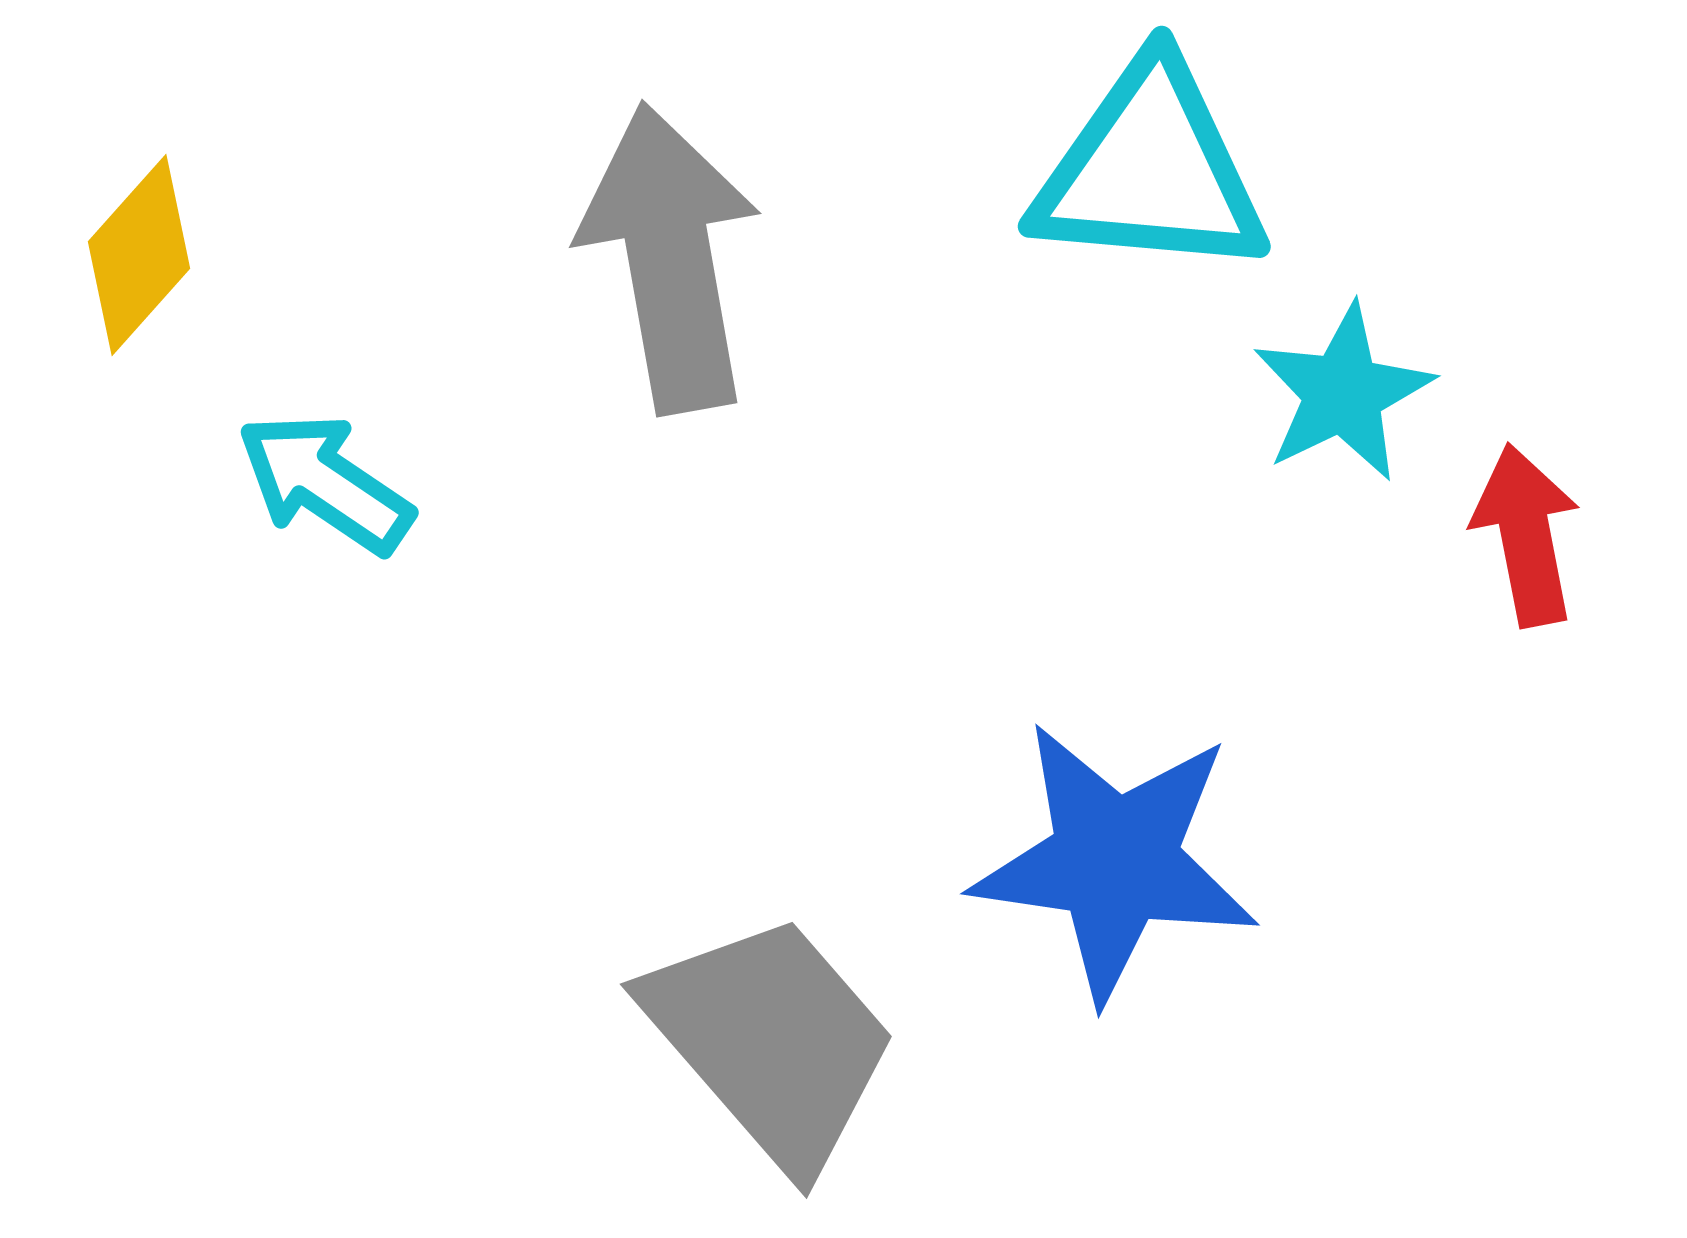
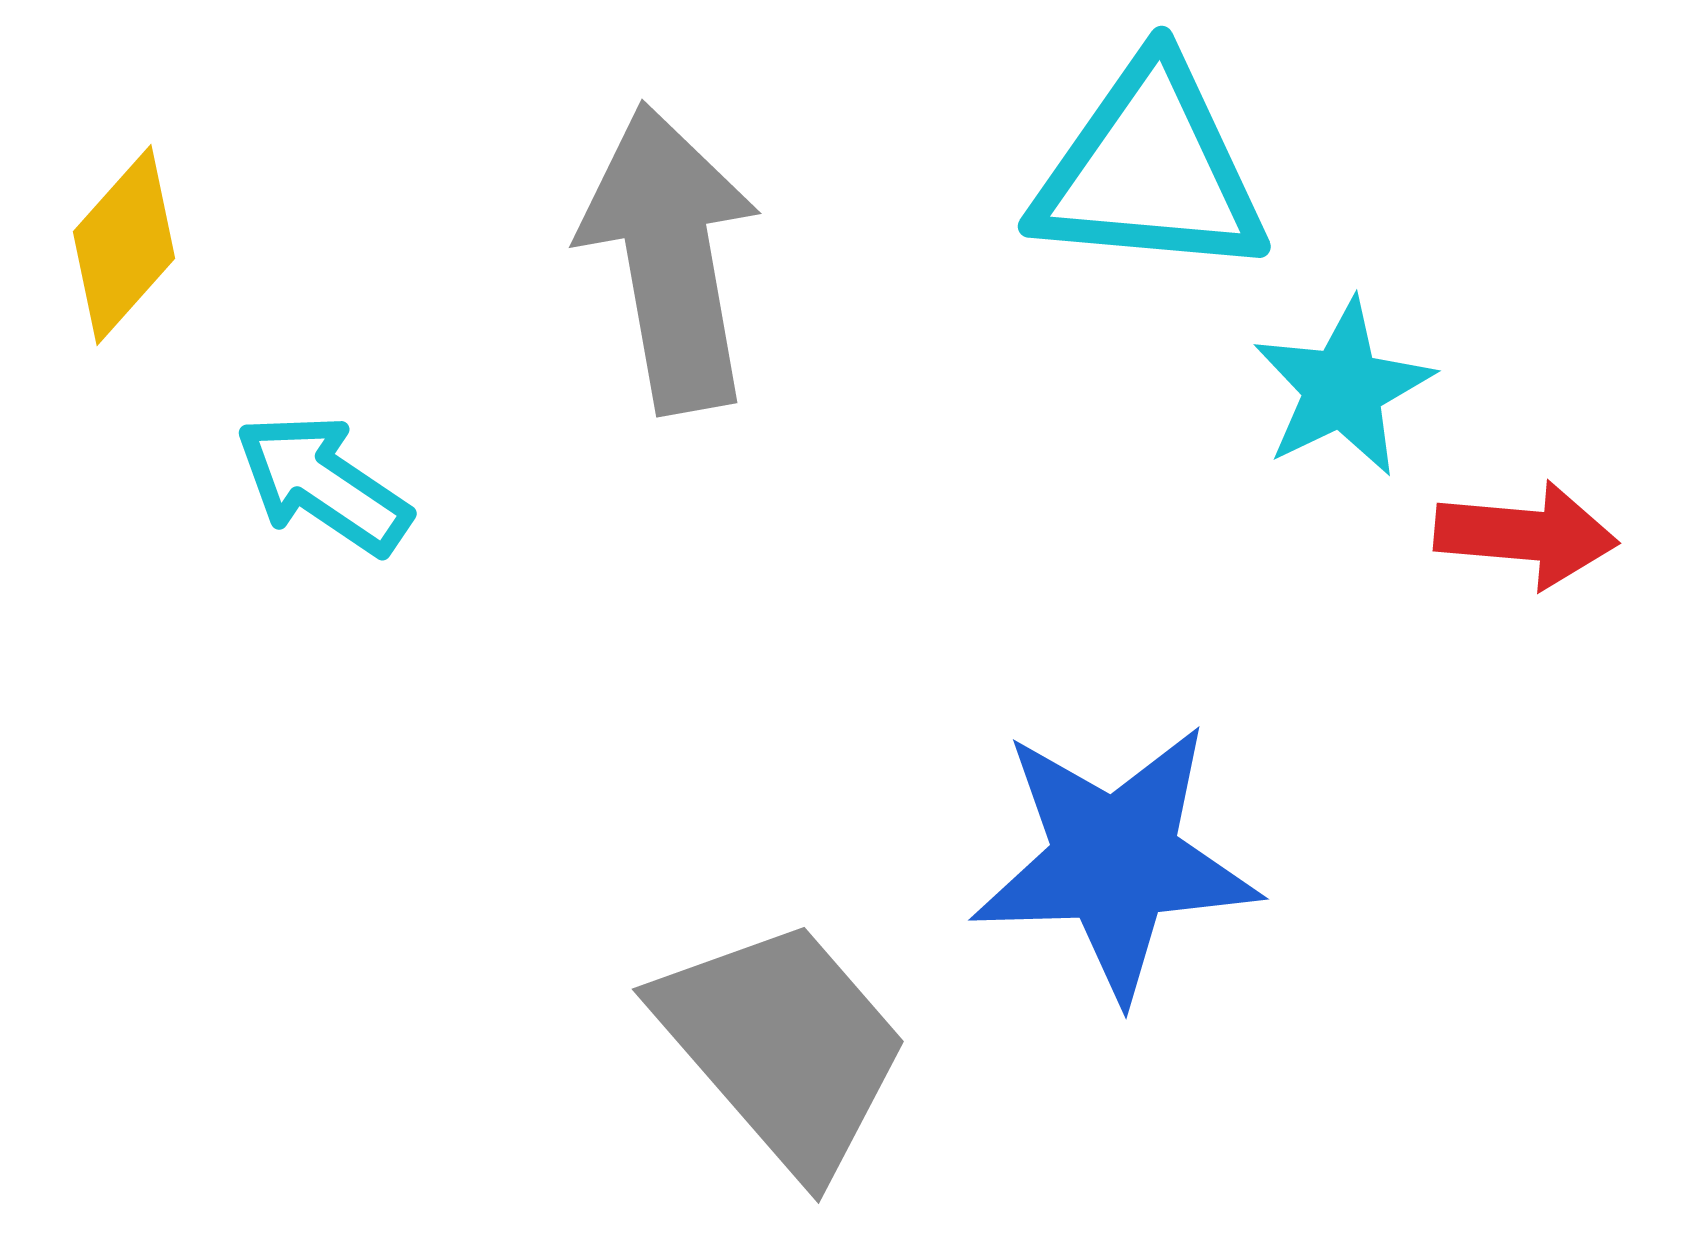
yellow diamond: moved 15 px left, 10 px up
cyan star: moved 5 px up
cyan arrow: moved 2 px left, 1 px down
red arrow: rotated 106 degrees clockwise
blue star: rotated 10 degrees counterclockwise
gray trapezoid: moved 12 px right, 5 px down
